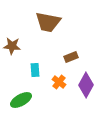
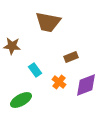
cyan rectangle: rotated 32 degrees counterclockwise
purple diamond: rotated 40 degrees clockwise
